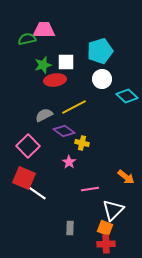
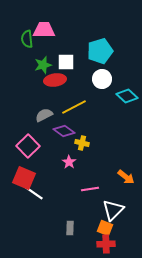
green semicircle: rotated 84 degrees counterclockwise
white line: moved 3 px left
